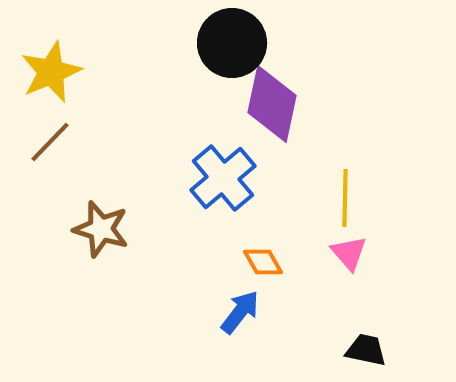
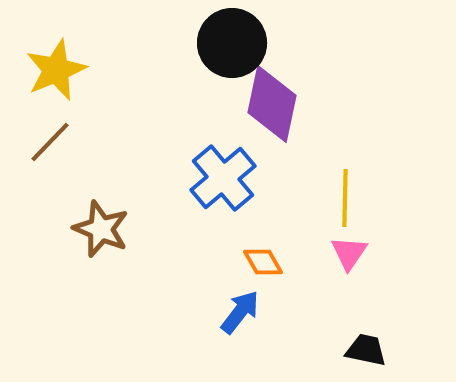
yellow star: moved 5 px right, 2 px up
brown star: rotated 6 degrees clockwise
pink triangle: rotated 15 degrees clockwise
